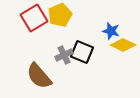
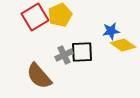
red square: moved 1 px right, 1 px up
blue star: rotated 24 degrees counterclockwise
yellow diamond: rotated 10 degrees clockwise
black square: rotated 25 degrees counterclockwise
